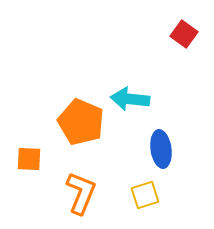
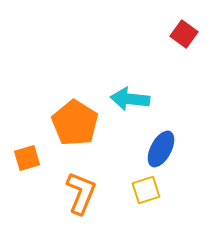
orange pentagon: moved 6 px left, 1 px down; rotated 9 degrees clockwise
blue ellipse: rotated 36 degrees clockwise
orange square: moved 2 px left, 1 px up; rotated 20 degrees counterclockwise
yellow square: moved 1 px right, 5 px up
